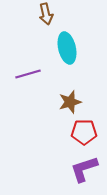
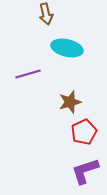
cyan ellipse: rotated 64 degrees counterclockwise
red pentagon: rotated 25 degrees counterclockwise
purple L-shape: moved 1 px right, 2 px down
